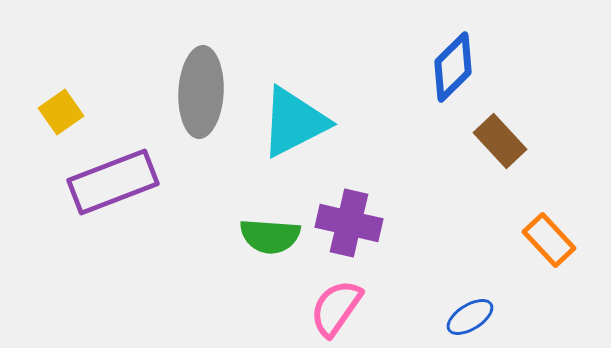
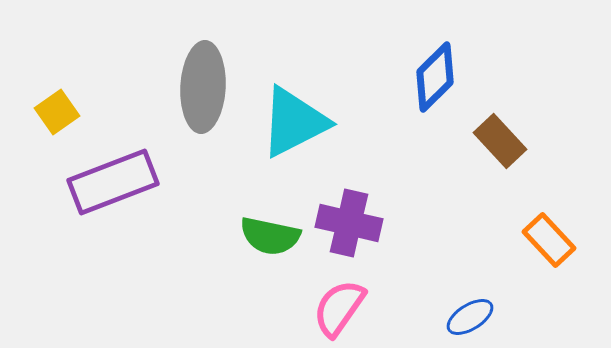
blue diamond: moved 18 px left, 10 px down
gray ellipse: moved 2 px right, 5 px up
yellow square: moved 4 px left
green semicircle: rotated 8 degrees clockwise
pink semicircle: moved 3 px right
